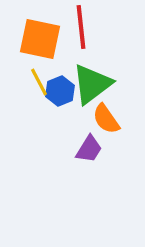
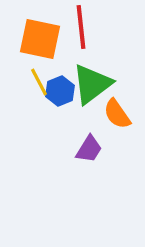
orange semicircle: moved 11 px right, 5 px up
